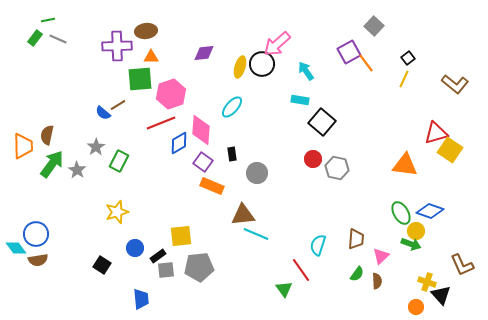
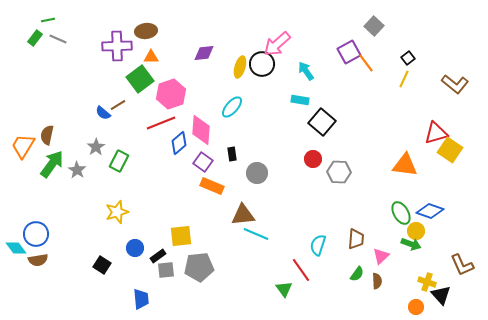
green square at (140, 79): rotated 32 degrees counterclockwise
blue diamond at (179, 143): rotated 10 degrees counterclockwise
orange trapezoid at (23, 146): rotated 148 degrees counterclockwise
gray hexagon at (337, 168): moved 2 px right, 4 px down; rotated 10 degrees counterclockwise
